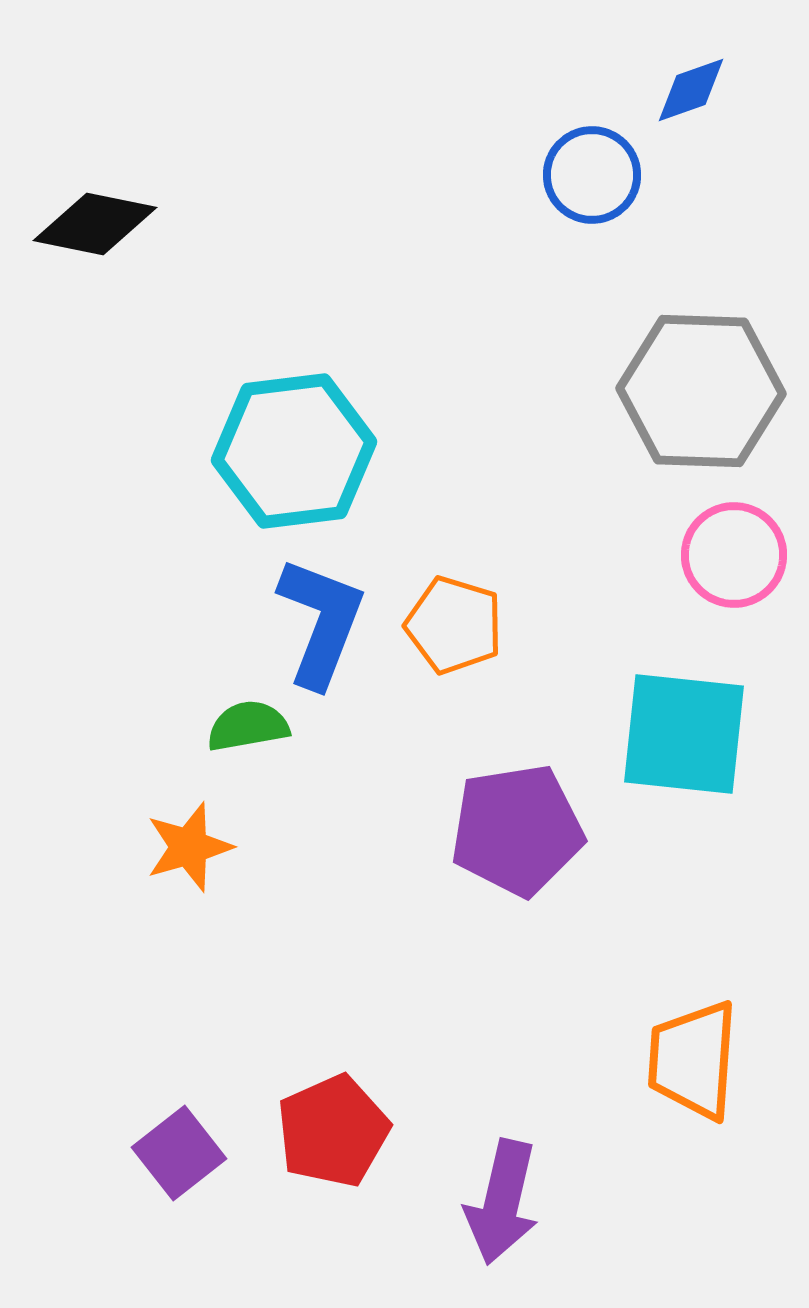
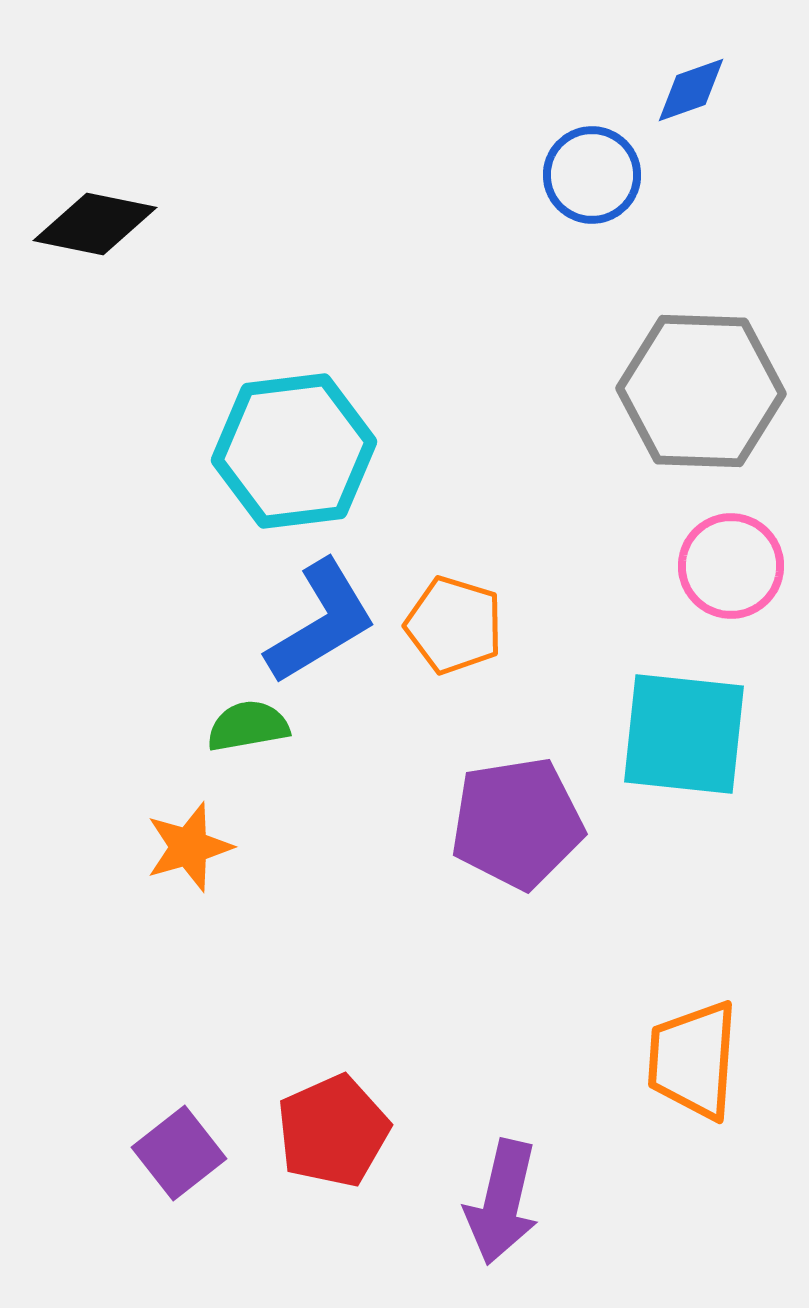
pink circle: moved 3 px left, 11 px down
blue L-shape: rotated 38 degrees clockwise
purple pentagon: moved 7 px up
